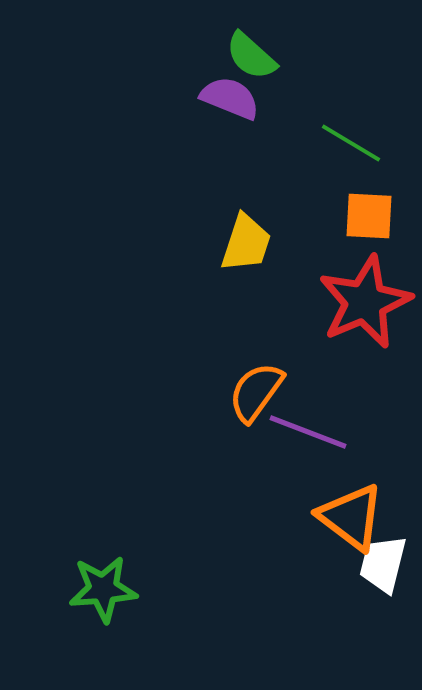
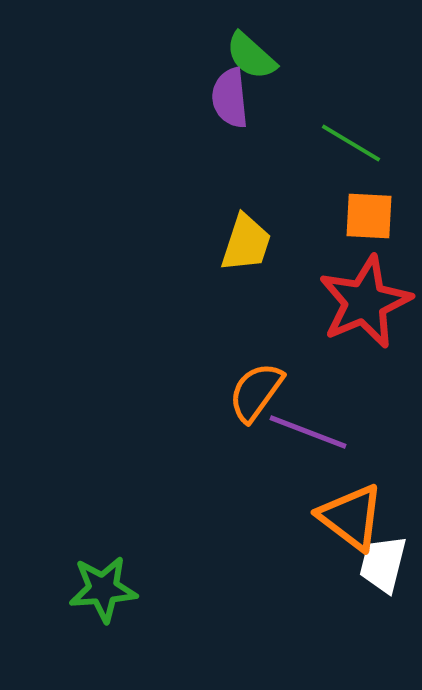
purple semicircle: rotated 118 degrees counterclockwise
